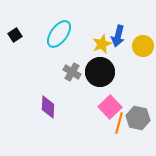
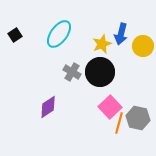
blue arrow: moved 3 px right, 2 px up
purple diamond: rotated 55 degrees clockwise
